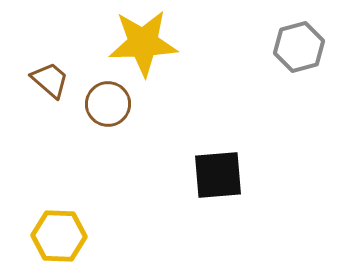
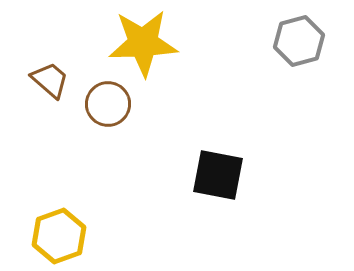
gray hexagon: moved 6 px up
black square: rotated 16 degrees clockwise
yellow hexagon: rotated 22 degrees counterclockwise
